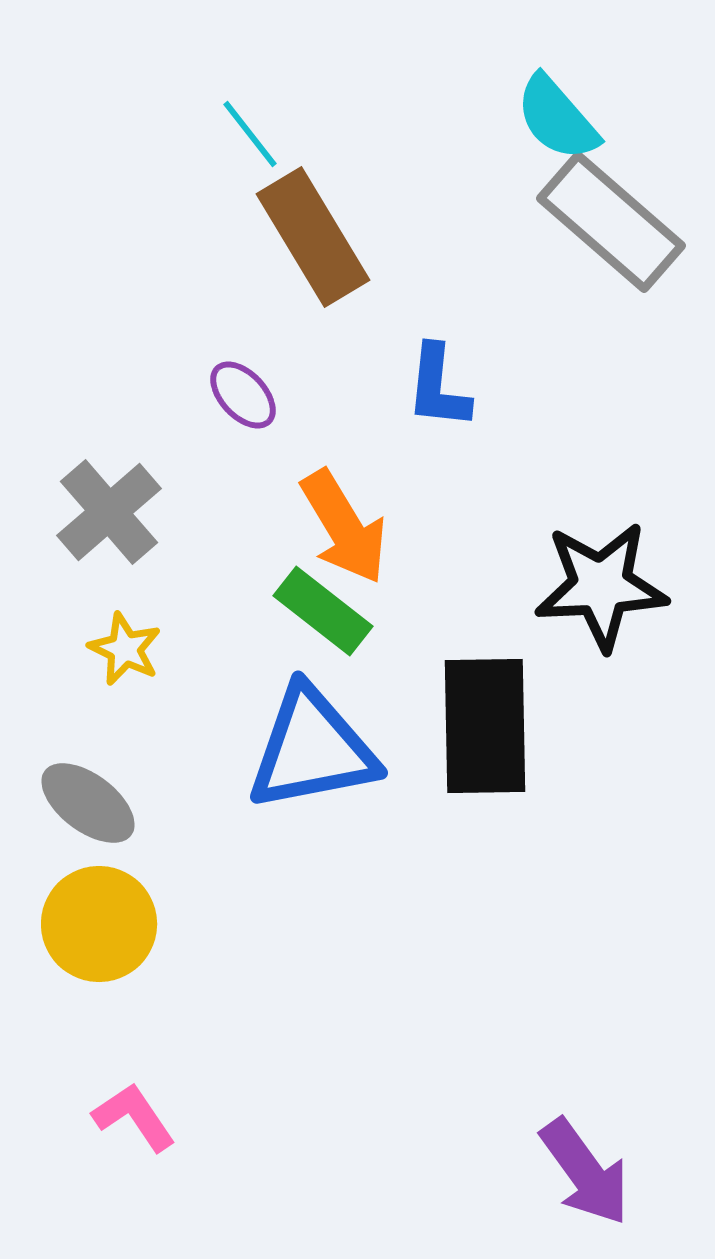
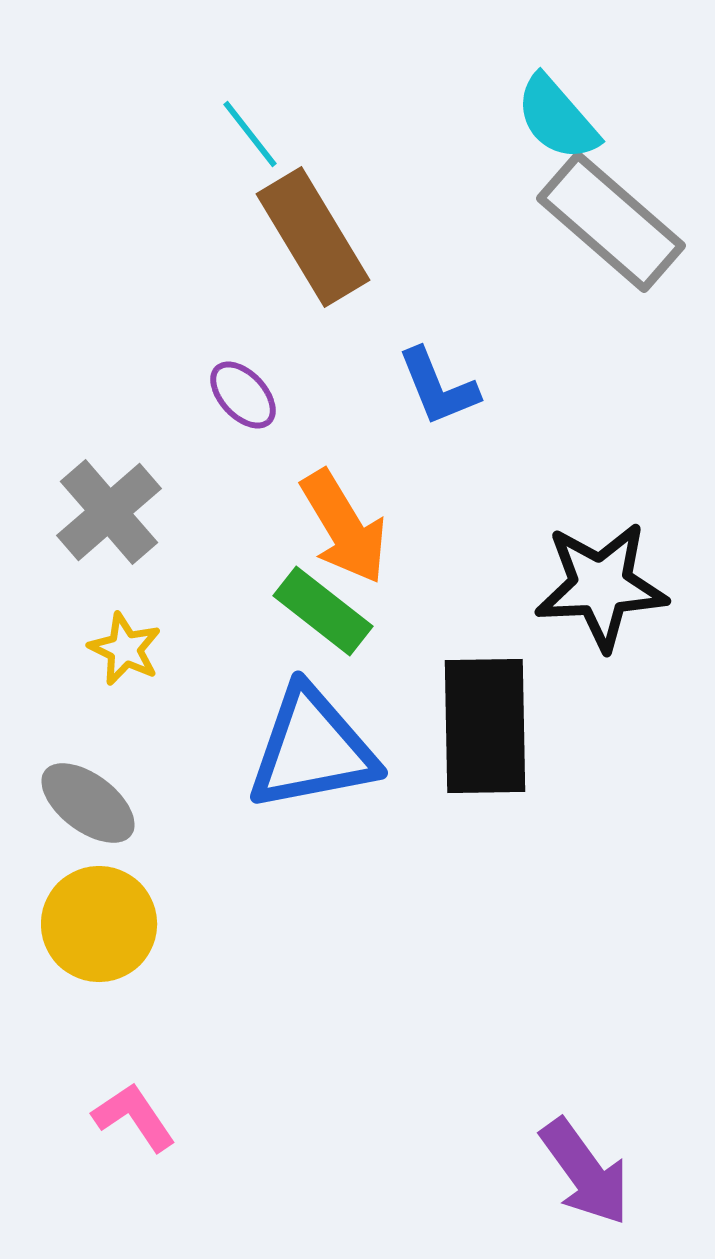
blue L-shape: rotated 28 degrees counterclockwise
